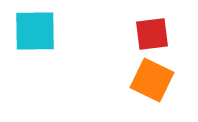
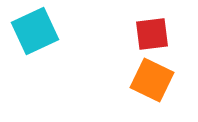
cyan square: rotated 24 degrees counterclockwise
